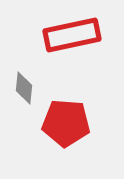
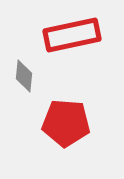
gray diamond: moved 12 px up
